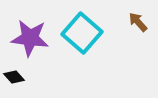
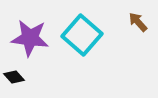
cyan square: moved 2 px down
